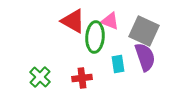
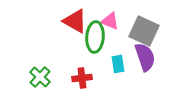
red triangle: moved 2 px right
